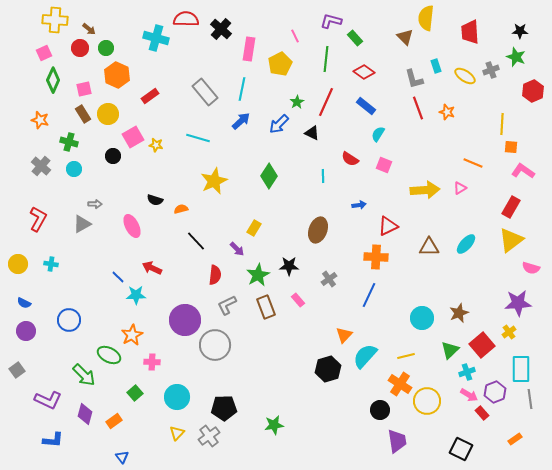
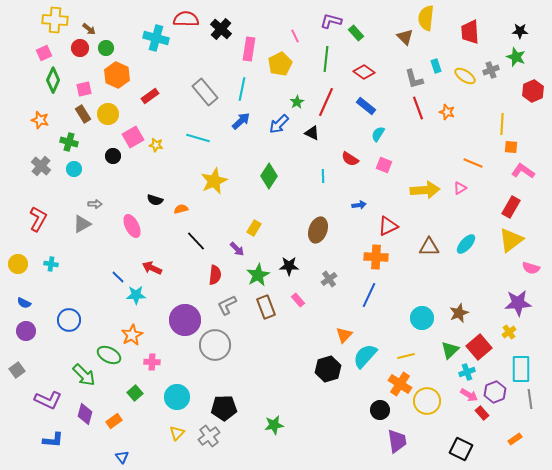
green rectangle at (355, 38): moved 1 px right, 5 px up
red square at (482, 345): moved 3 px left, 2 px down
